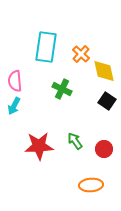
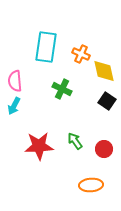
orange cross: rotated 18 degrees counterclockwise
